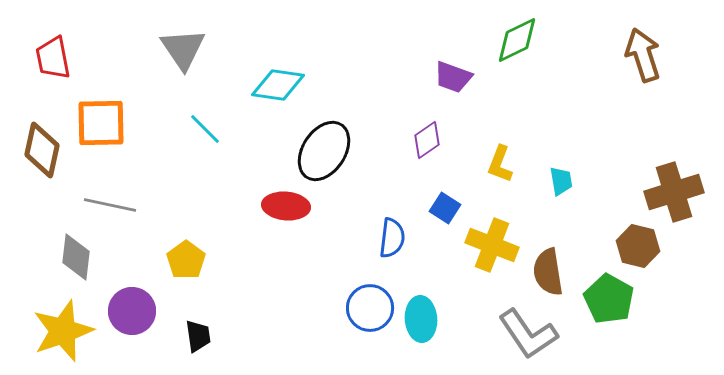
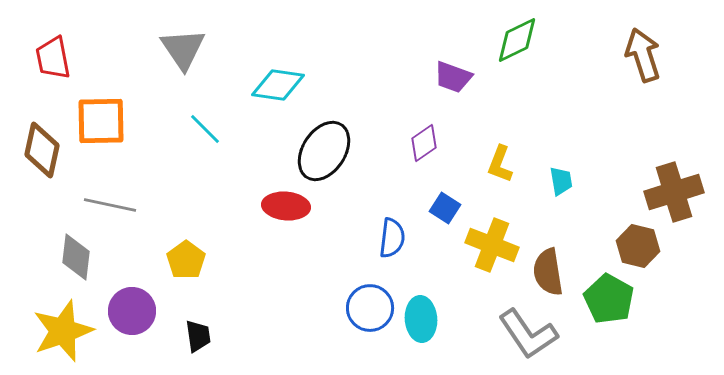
orange square: moved 2 px up
purple diamond: moved 3 px left, 3 px down
